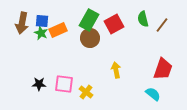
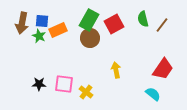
green star: moved 2 px left, 3 px down
red trapezoid: rotated 15 degrees clockwise
